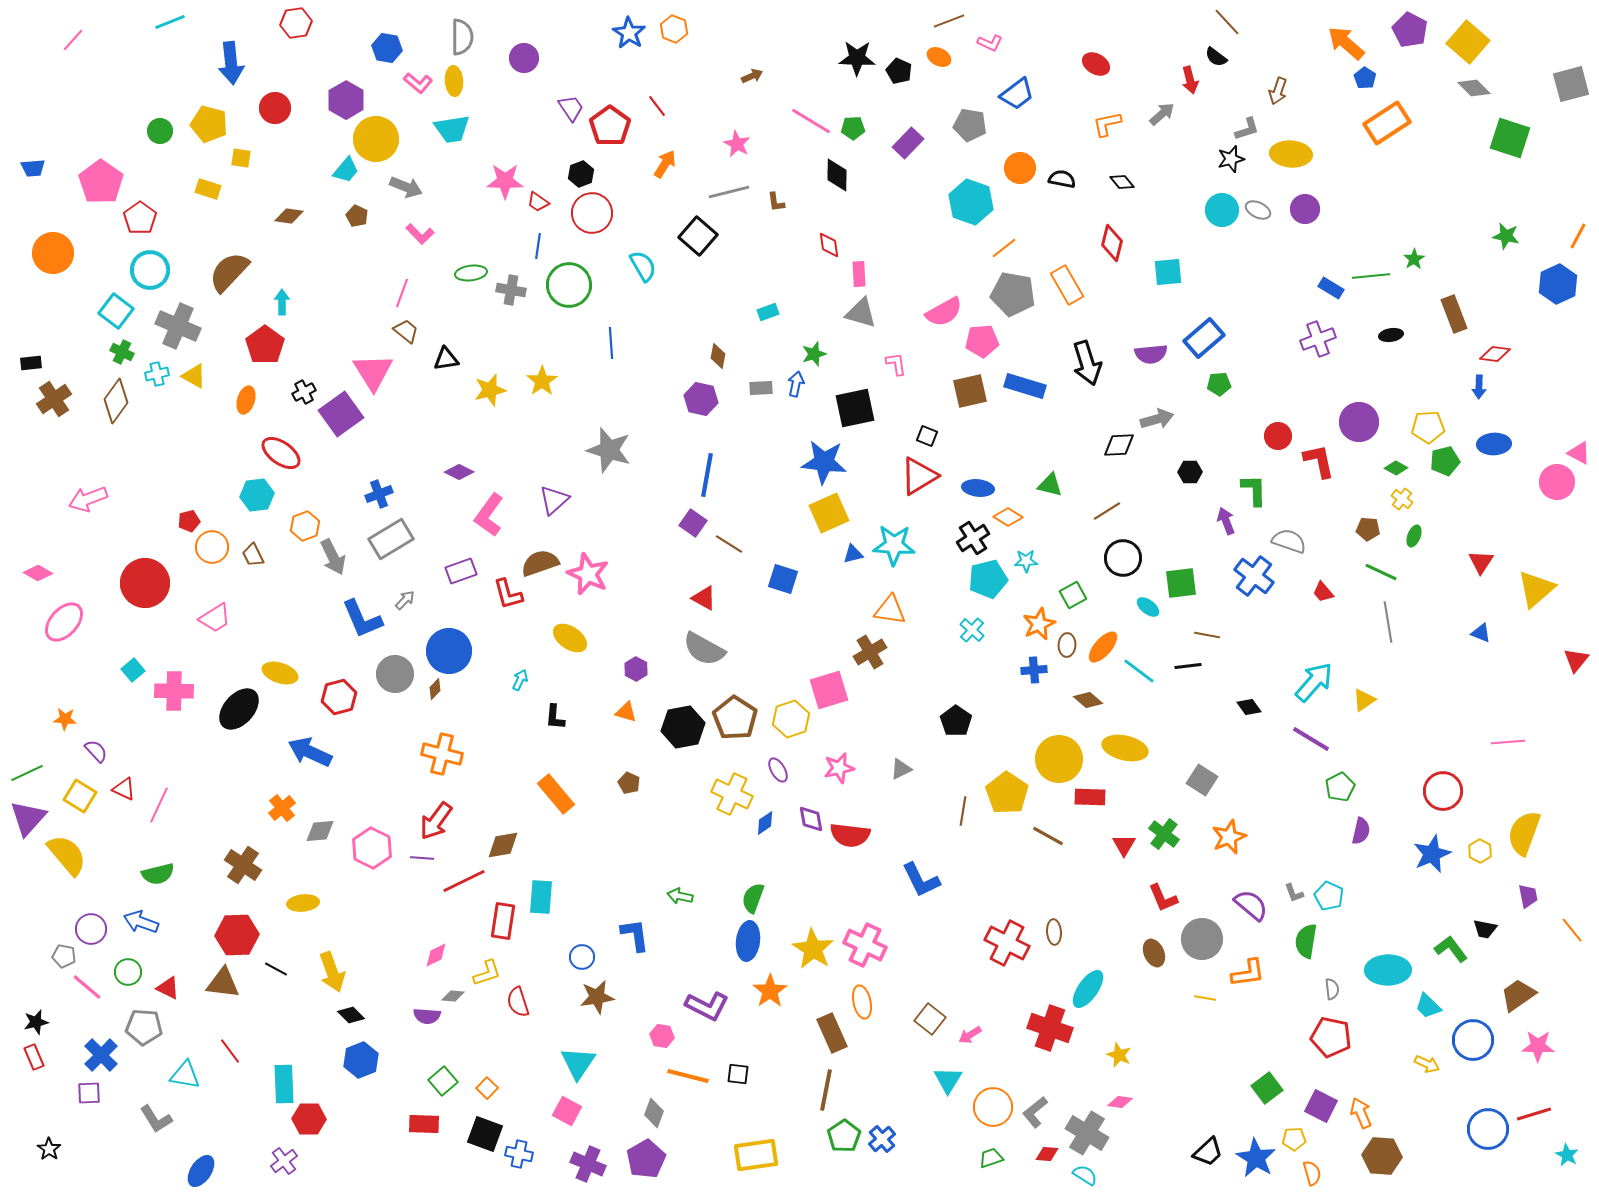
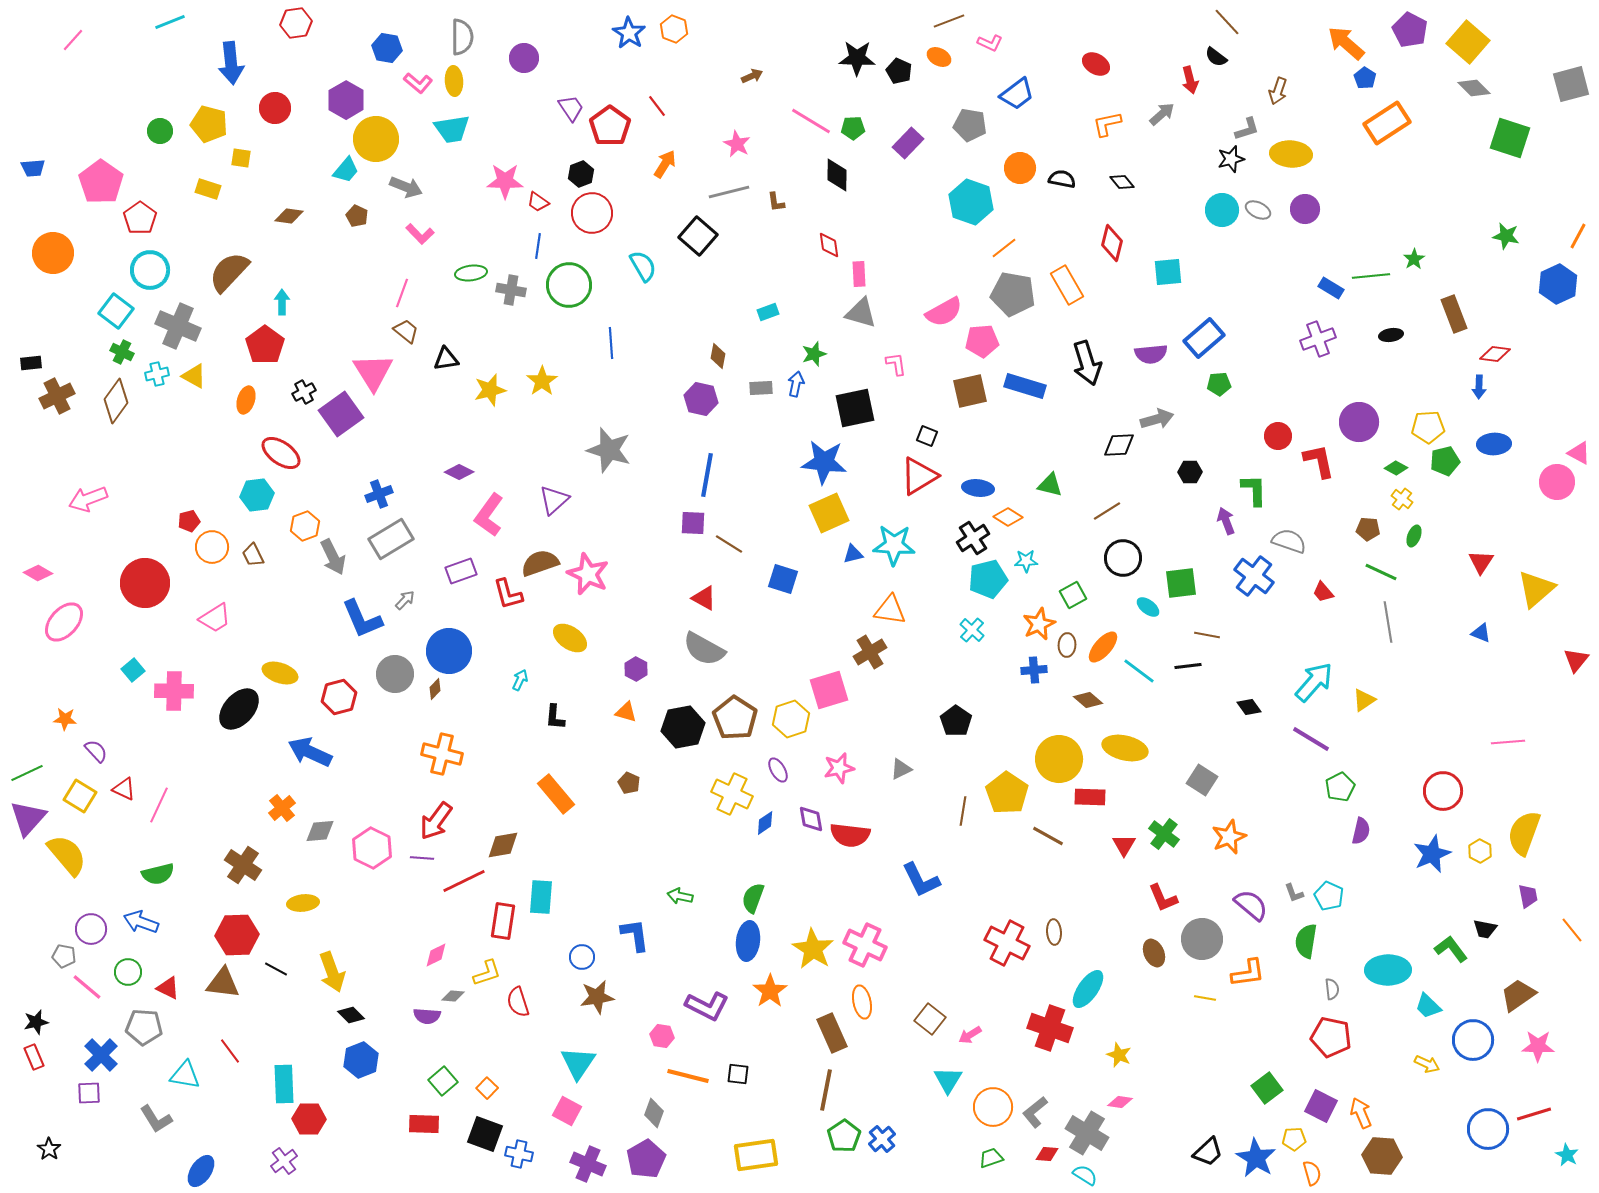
brown cross at (54, 399): moved 3 px right, 3 px up; rotated 8 degrees clockwise
purple square at (693, 523): rotated 32 degrees counterclockwise
